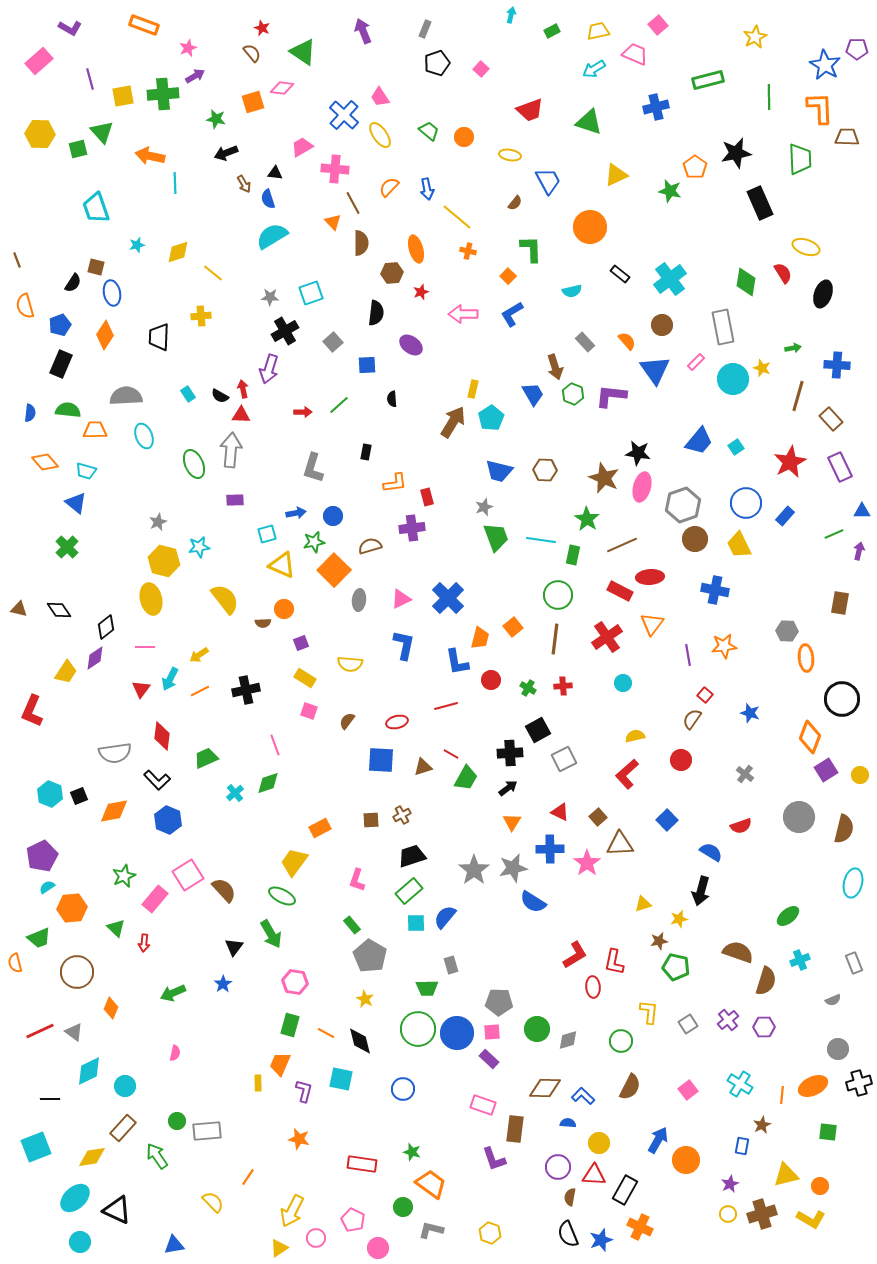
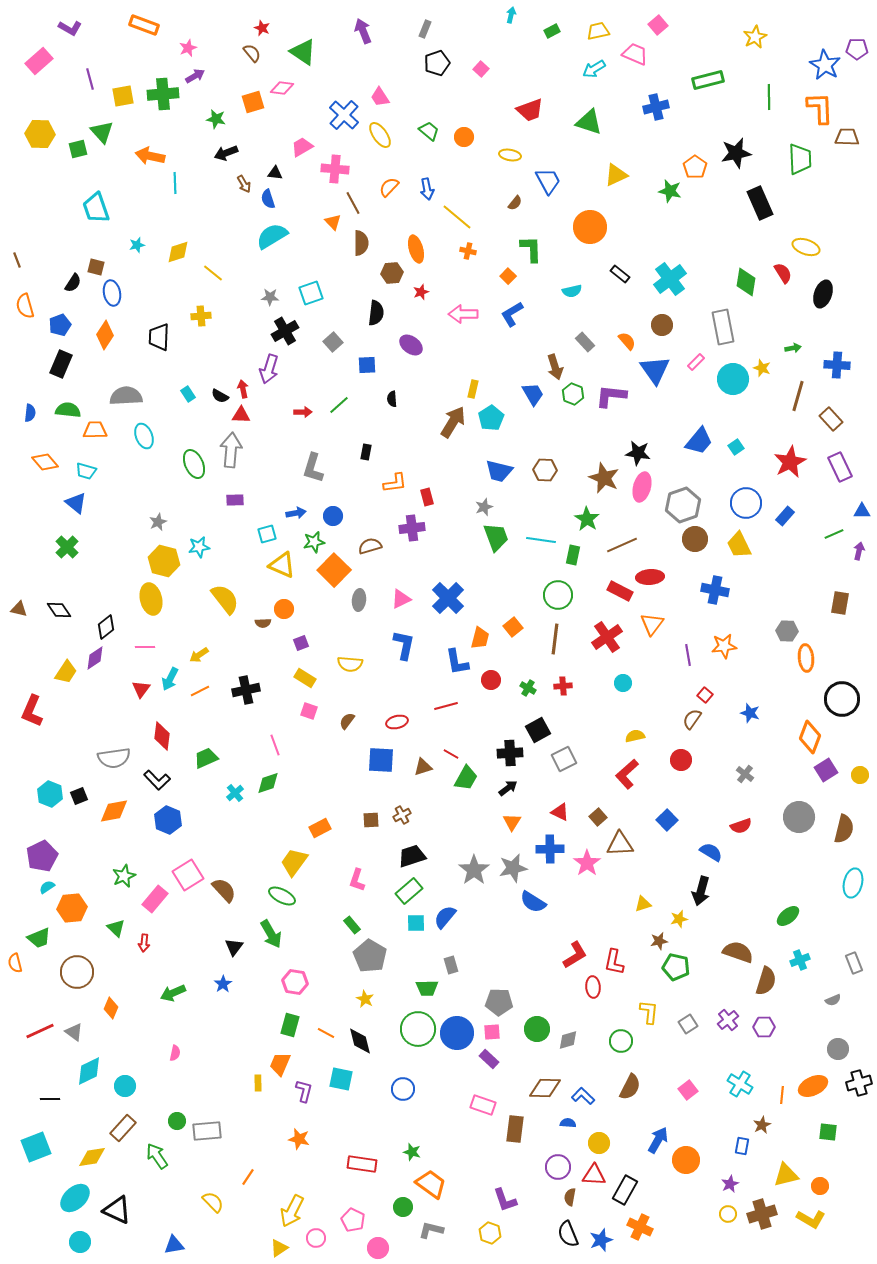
gray semicircle at (115, 753): moved 1 px left, 5 px down
purple L-shape at (494, 1159): moved 11 px right, 41 px down
